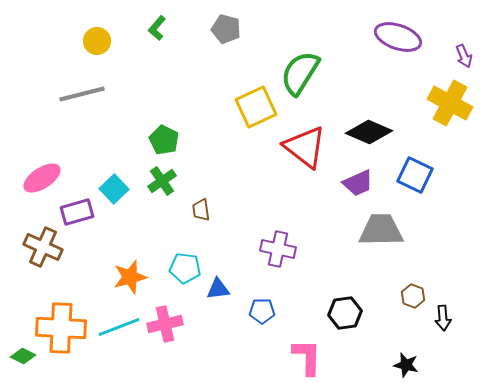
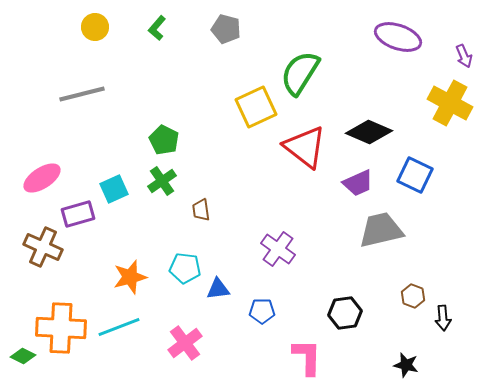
yellow circle: moved 2 px left, 14 px up
cyan square: rotated 20 degrees clockwise
purple rectangle: moved 1 px right, 2 px down
gray trapezoid: rotated 12 degrees counterclockwise
purple cross: rotated 24 degrees clockwise
pink cross: moved 20 px right, 19 px down; rotated 24 degrees counterclockwise
